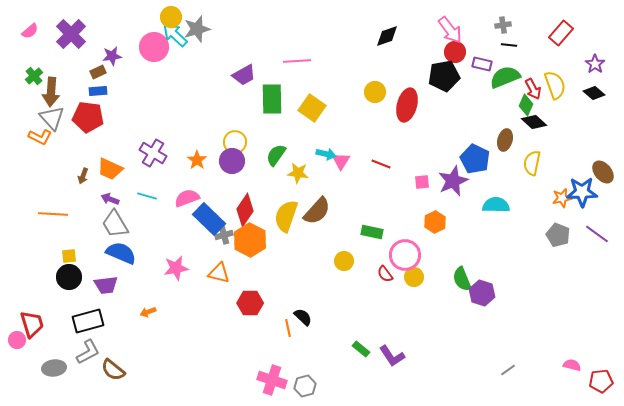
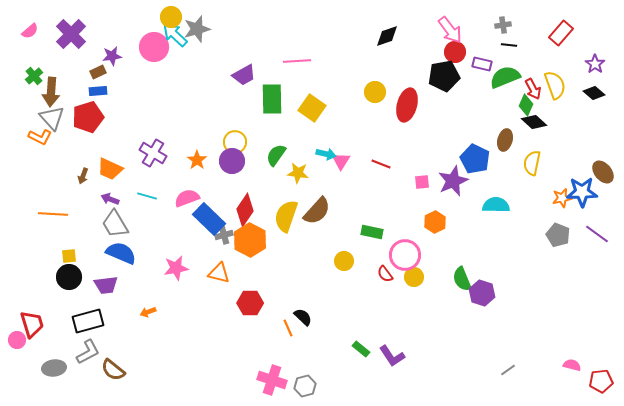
red pentagon at (88, 117): rotated 24 degrees counterclockwise
orange line at (288, 328): rotated 12 degrees counterclockwise
